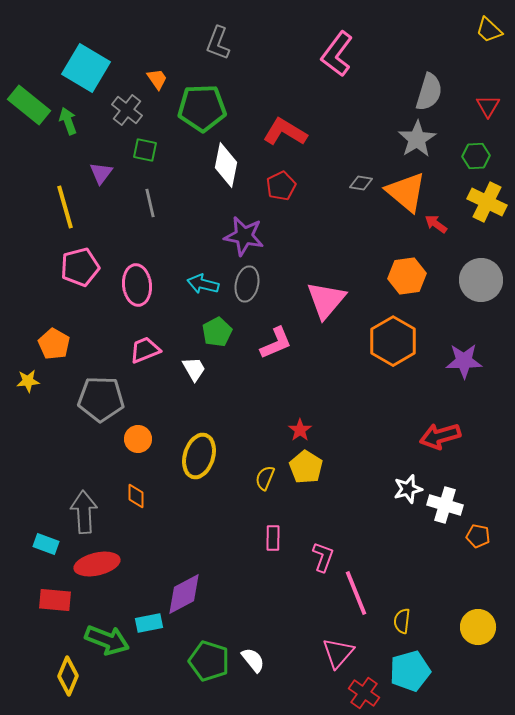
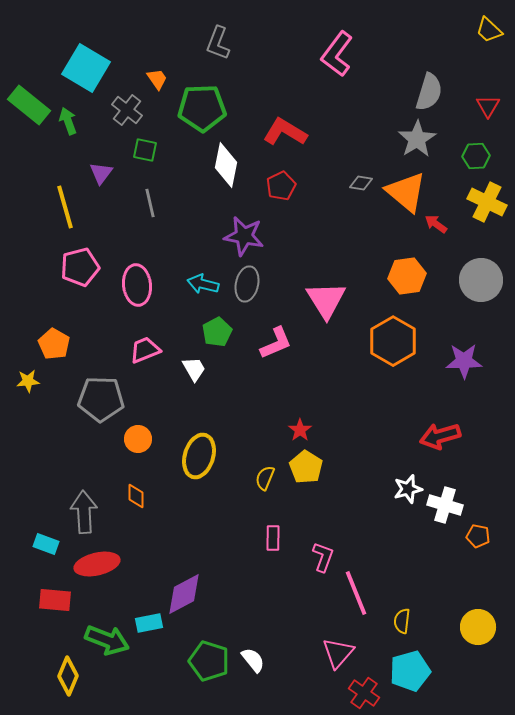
pink triangle at (326, 300): rotated 12 degrees counterclockwise
